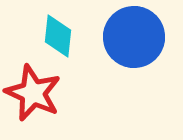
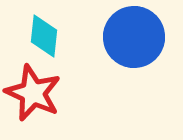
cyan diamond: moved 14 px left
